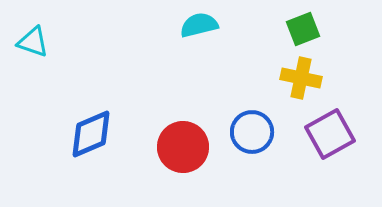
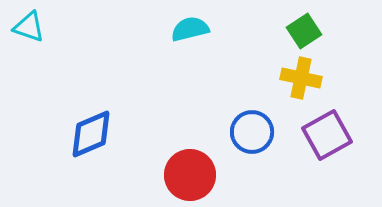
cyan semicircle: moved 9 px left, 4 px down
green square: moved 1 px right, 2 px down; rotated 12 degrees counterclockwise
cyan triangle: moved 4 px left, 15 px up
purple square: moved 3 px left, 1 px down
red circle: moved 7 px right, 28 px down
